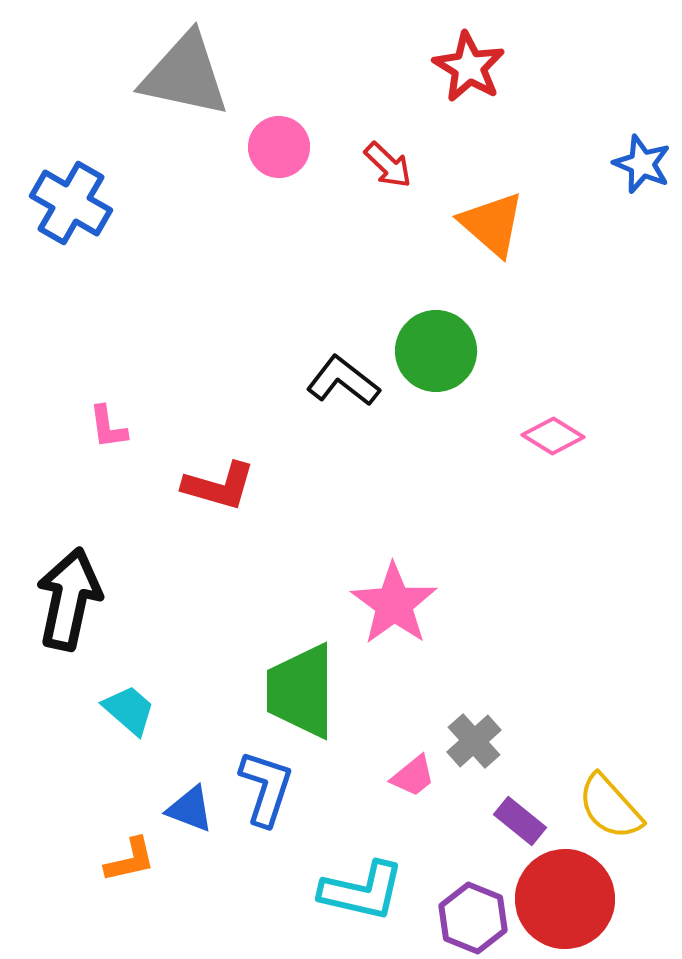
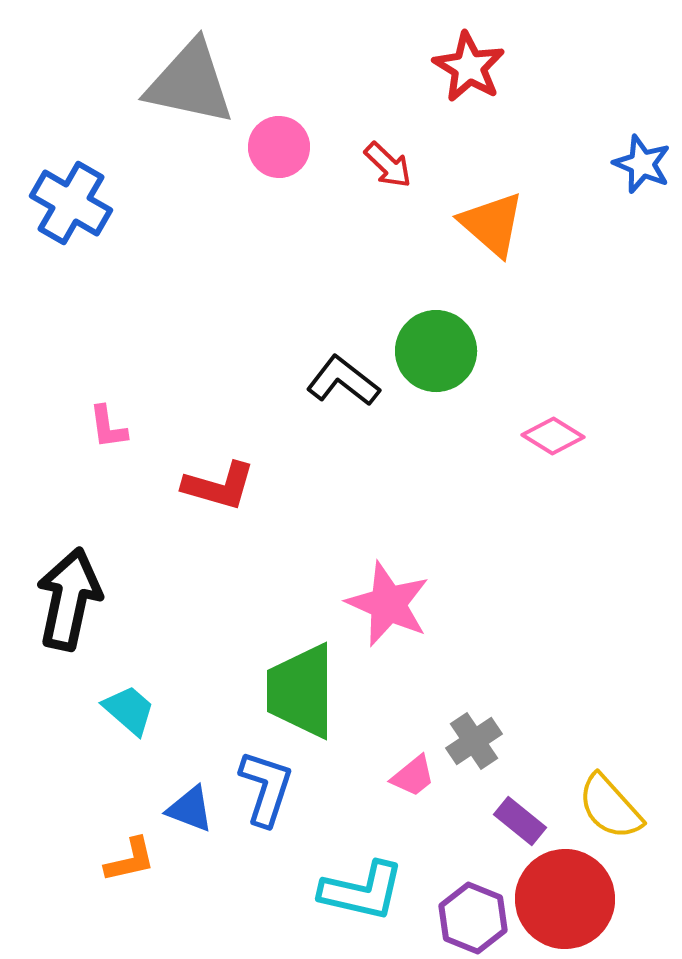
gray triangle: moved 5 px right, 8 px down
pink star: moved 6 px left; rotated 12 degrees counterclockwise
gray cross: rotated 8 degrees clockwise
